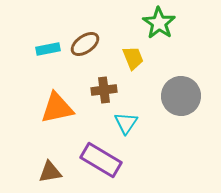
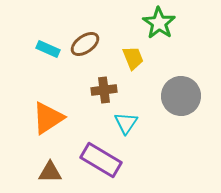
cyan rectangle: rotated 35 degrees clockwise
orange triangle: moved 9 px left, 10 px down; rotated 21 degrees counterclockwise
brown triangle: rotated 10 degrees clockwise
